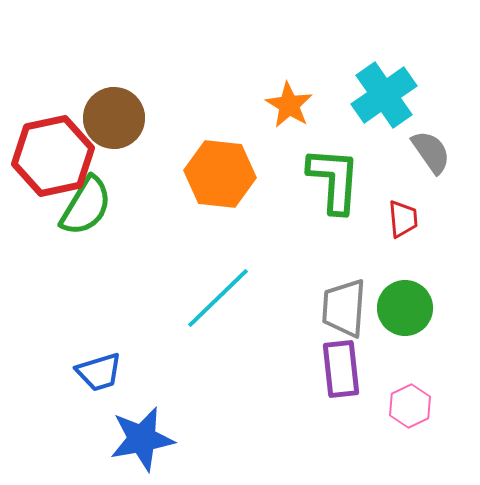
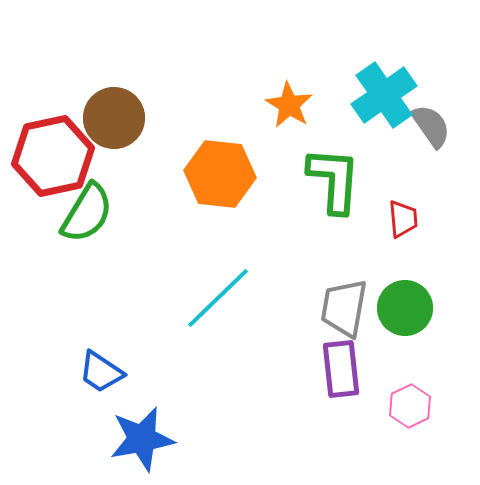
gray semicircle: moved 26 px up
green semicircle: moved 1 px right, 7 px down
gray trapezoid: rotated 6 degrees clockwise
blue trapezoid: moved 2 px right; rotated 51 degrees clockwise
